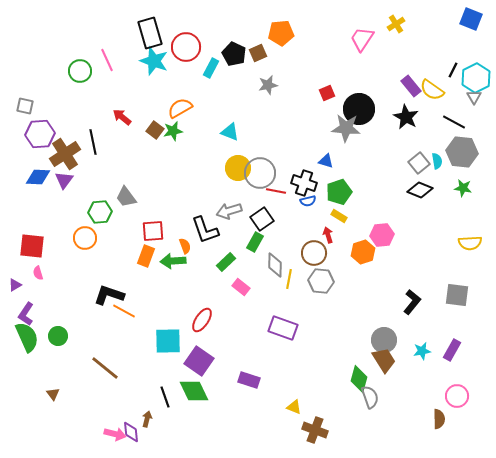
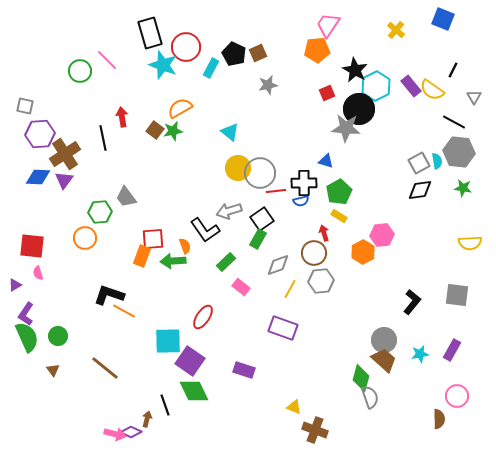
blue square at (471, 19): moved 28 px left
yellow cross at (396, 24): moved 6 px down; rotated 18 degrees counterclockwise
orange pentagon at (281, 33): moved 36 px right, 17 px down
pink trapezoid at (362, 39): moved 34 px left, 14 px up
pink line at (107, 60): rotated 20 degrees counterclockwise
cyan star at (154, 61): moved 9 px right, 4 px down
cyan hexagon at (476, 78): moved 100 px left, 8 px down
red arrow at (122, 117): rotated 42 degrees clockwise
black star at (406, 117): moved 51 px left, 47 px up
cyan triangle at (230, 132): rotated 18 degrees clockwise
black line at (93, 142): moved 10 px right, 4 px up
gray hexagon at (462, 152): moved 3 px left
gray square at (419, 163): rotated 10 degrees clockwise
black cross at (304, 183): rotated 20 degrees counterclockwise
black diamond at (420, 190): rotated 30 degrees counterclockwise
red line at (276, 191): rotated 18 degrees counterclockwise
green pentagon at (339, 192): rotated 10 degrees counterclockwise
blue semicircle at (308, 201): moved 7 px left
black L-shape at (205, 230): rotated 16 degrees counterclockwise
red square at (153, 231): moved 8 px down
red arrow at (328, 235): moved 4 px left, 2 px up
green rectangle at (255, 242): moved 3 px right, 3 px up
orange hexagon at (363, 252): rotated 10 degrees counterclockwise
orange rectangle at (146, 256): moved 4 px left
gray diamond at (275, 265): moved 3 px right; rotated 70 degrees clockwise
yellow line at (289, 279): moved 1 px right, 10 px down; rotated 18 degrees clockwise
gray hexagon at (321, 281): rotated 10 degrees counterclockwise
red ellipse at (202, 320): moved 1 px right, 3 px up
cyan star at (422, 351): moved 2 px left, 3 px down
brown trapezoid at (384, 360): rotated 16 degrees counterclockwise
purple square at (199, 361): moved 9 px left
green diamond at (359, 379): moved 2 px right, 1 px up
purple rectangle at (249, 380): moved 5 px left, 10 px up
brown triangle at (53, 394): moved 24 px up
black line at (165, 397): moved 8 px down
purple diamond at (131, 432): rotated 60 degrees counterclockwise
